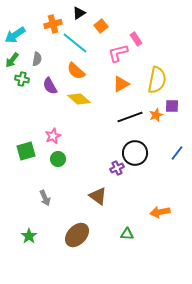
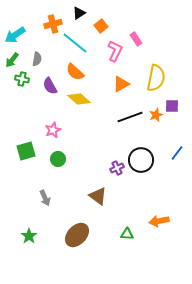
pink L-shape: moved 3 px left, 2 px up; rotated 130 degrees clockwise
orange semicircle: moved 1 px left, 1 px down
yellow semicircle: moved 1 px left, 2 px up
pink star: moved 6 px up
black circle: moved 6 px right, 7 px down
orange arrow: moved 1 px left, 9 px down
